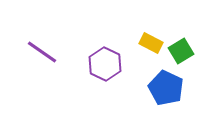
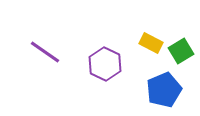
purple line: moved 3 px right
blue pentagon: moved 2 px left, 2 px down; rotated 24 degrees clockwise
